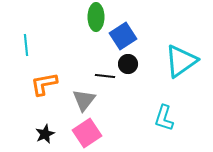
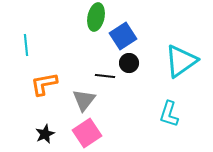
green ellipse: rotated 12 degrees clockwise
black circle: moved 1 px right, 1 px up
cyan L-shape: moved 5 px right, 4 px up
